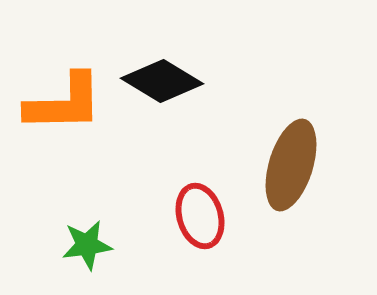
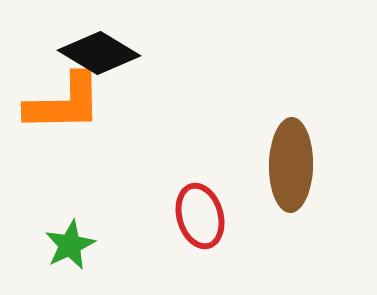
black diamond: moved 63 px left, 28 px up
brown ellipse: rotated 16 degrees counterclockwise
green star: moved 17 px left; rotated 18 degrees counterclockwise
